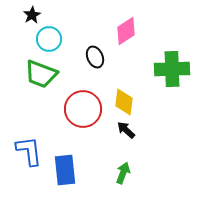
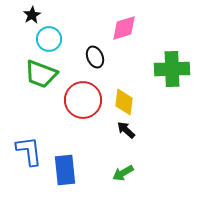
pink diamond: moved 2 px left, 3 px up; rotated 16 degrees clockwise
red circle: moved 9 px up
green arrow: rotated 140 degrees counterclockwise
